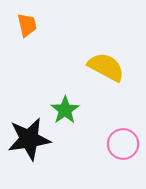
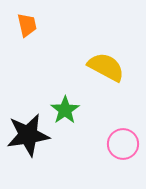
black star: moved 1 px left, 4 px up
